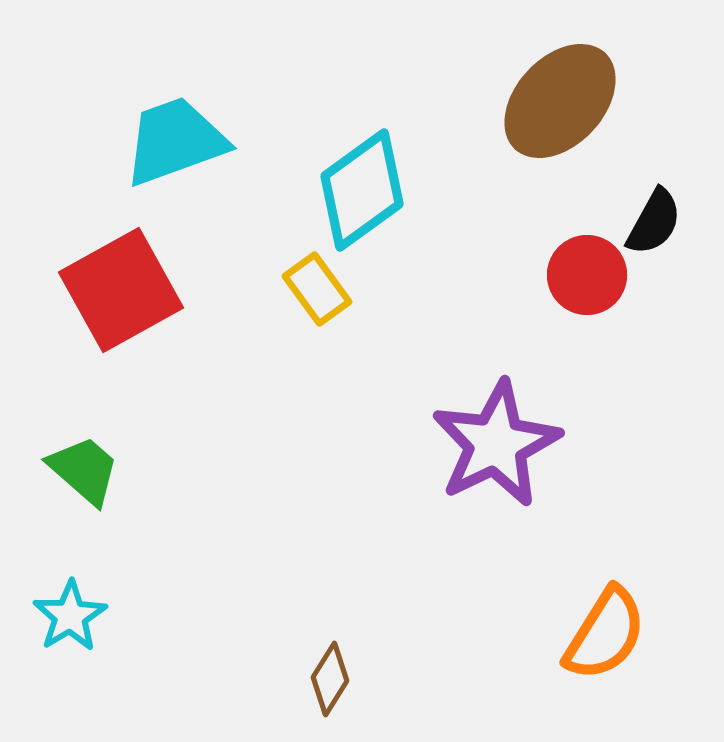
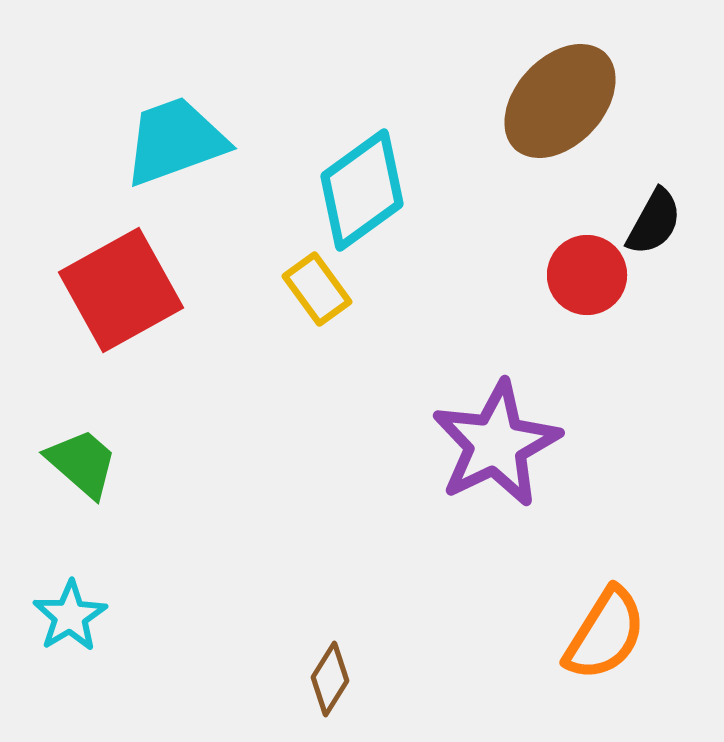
green trapezoid: moved 2 px left, 7 px up
